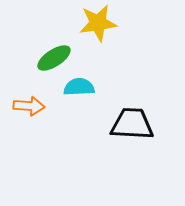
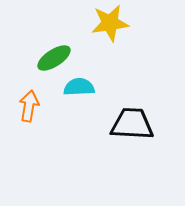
yellow star: moved 12 px right
orange arrow: rotated 84 degrees counterclockwise
